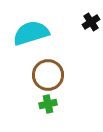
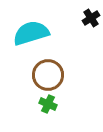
black cross: moved 4 px up
green cross: rotated 36 degrees clockwise
